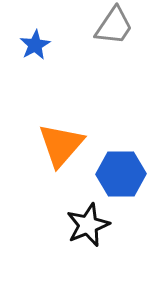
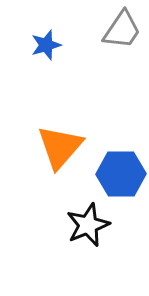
gray trapezoid: moved 8 px right, 4 px down
blue star: moved 11 px right; rotated 12 degrees clockwise
orange triangle: moved 1 px left, 2 px down
